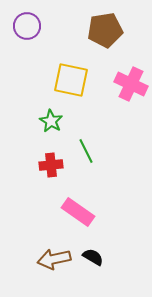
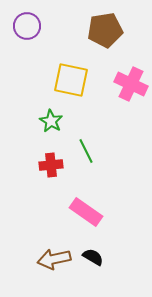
pink rectangle: moved 8 px right
